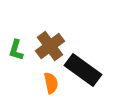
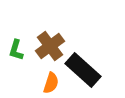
black rectangle: rotated 6 degrees clockwise
orange semicircle: rotated 30 degrees clockwise
